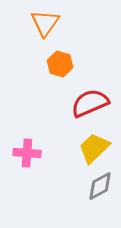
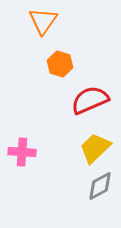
orange triangle: moved 2 px left, 2 px up
red semicircle: moved 3 px up
yellow trapezoid: moved 1 px right
pink cross: moved 5 px left, 1 px up
